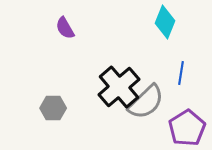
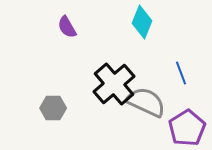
cyan diamond: moved 23 px left
purple semicircle: moved 2 px right, 1 px up
blue line: rotated 30 degrees counterclockwise
black cross: moved 5 px left, 3 px up
gray semicircle: rotated 111 degrees counterclockwise
